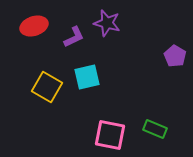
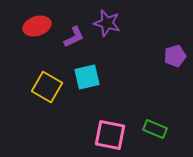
red ellipse: moved 3 px right
purple pentagon: rotated 25 degrees clockwise
